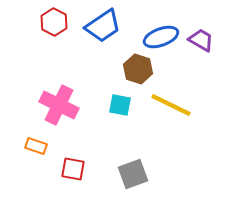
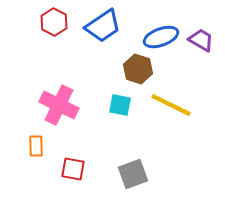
orange rectangle: rotated 70 degrees clockwise
